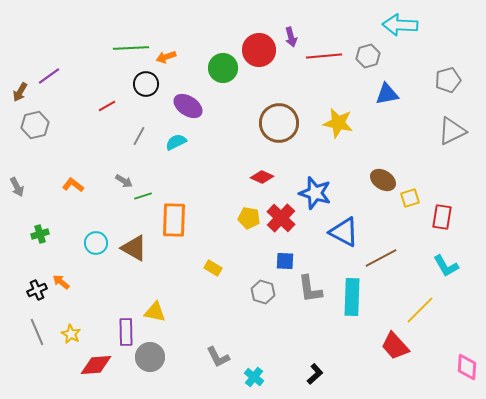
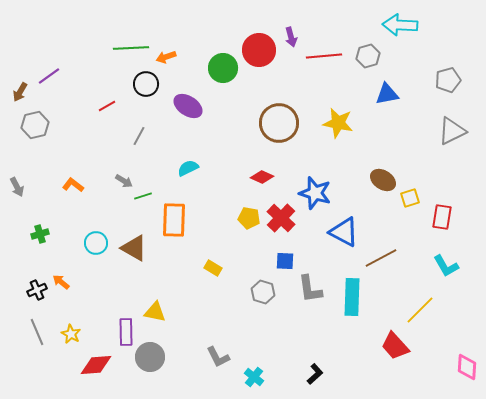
cyan semicircle at (176, 142): moved 12 px right, 26 px down
